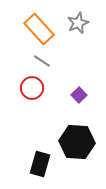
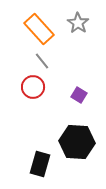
gray star: rotated 15 degrees counterclockwise
gray line: rotated 18 degrees clockwise
red circle: moved 1 px right, 1 px up
purple square: rotated 14 degrees counterclockwise
